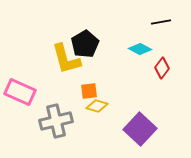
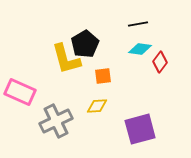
black line: moved 23 px left, 2 px down
cyan diamond: rotated 20 degrees counterclockwise
red diamond: moved 2 px left, 6 px up
orange square: moved 14 px right, 15 px up
yellow diamond: rotated 20 degrees counterclockwise
gray cross: rotated 12 degrees counterclockwise
purple square: rotated 32 degrees clockwise
